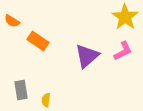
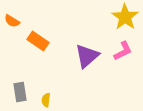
gray rectangle: moved 1 px left, 2 px down
